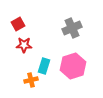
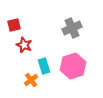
red square: moved 4 px left, 1 px down; rotated 16 degrees clockwise
red star: rotated 21 degrees clockwise
cyan rectangle: rotated 35 degrees counterclockwise
orange cross: rotated 24 degrees counterclockwise
